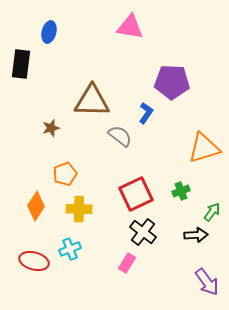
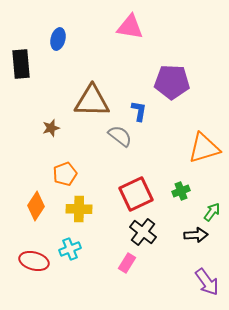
blue ellipse: moved 9 px right, 7 px down
black rectangle: rotated 12 degrees counterclockwise
blue L-shape: moved 7 px left, 2 px up; rotated 25 degrees counterclockwise
